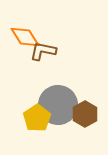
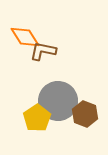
gray circle: moved 4 px up
brown hexagon: rotated 10 degrees counterclockwise
